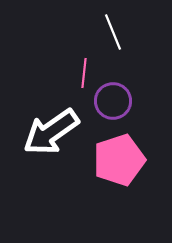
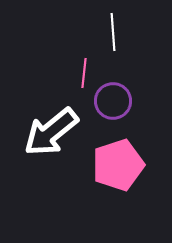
white line: rotated 18 degrees clockwise
white arrow: rotated 4 degrees counterclockwise
pink pentagon: moved 1 px left, 5 px down
